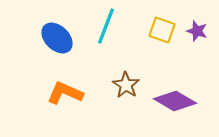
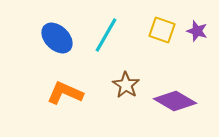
cyan line: moved 9 px down; rotated 9 degrees clockwise
